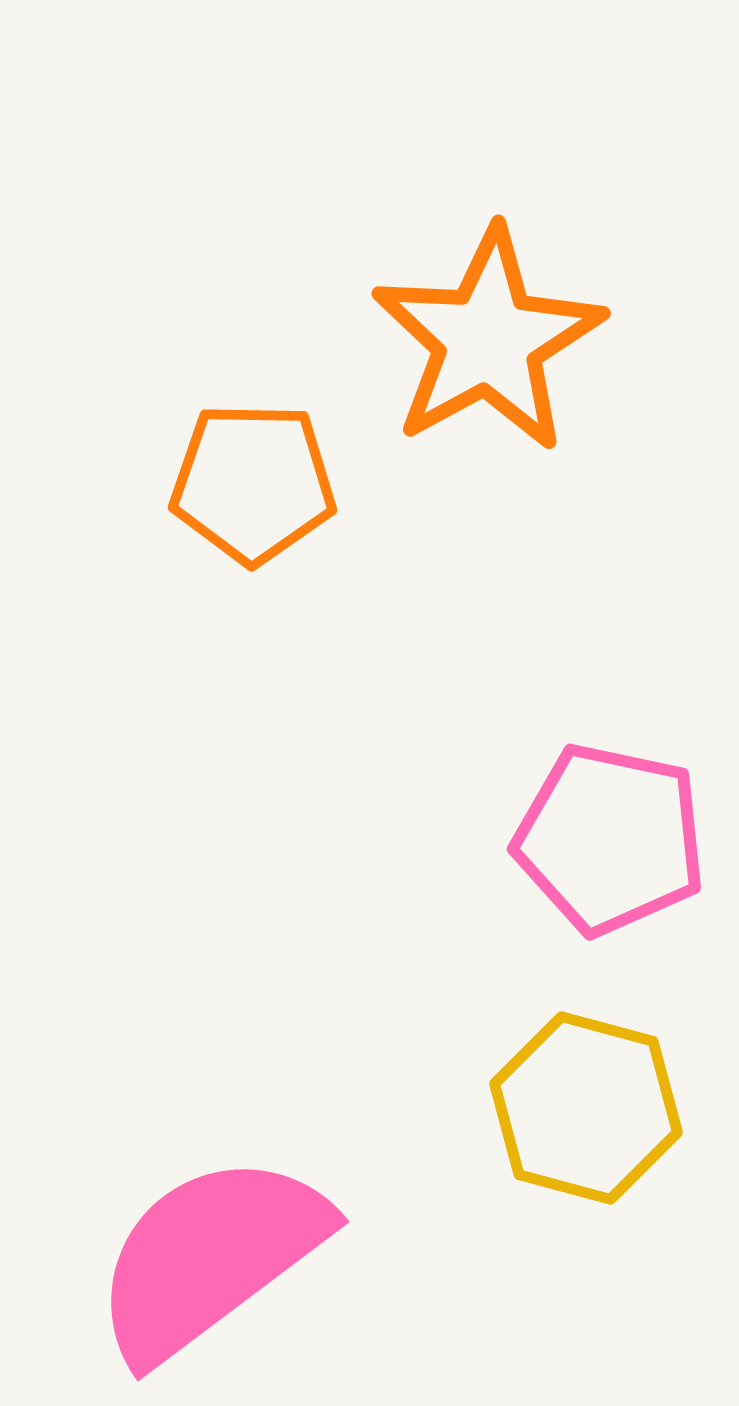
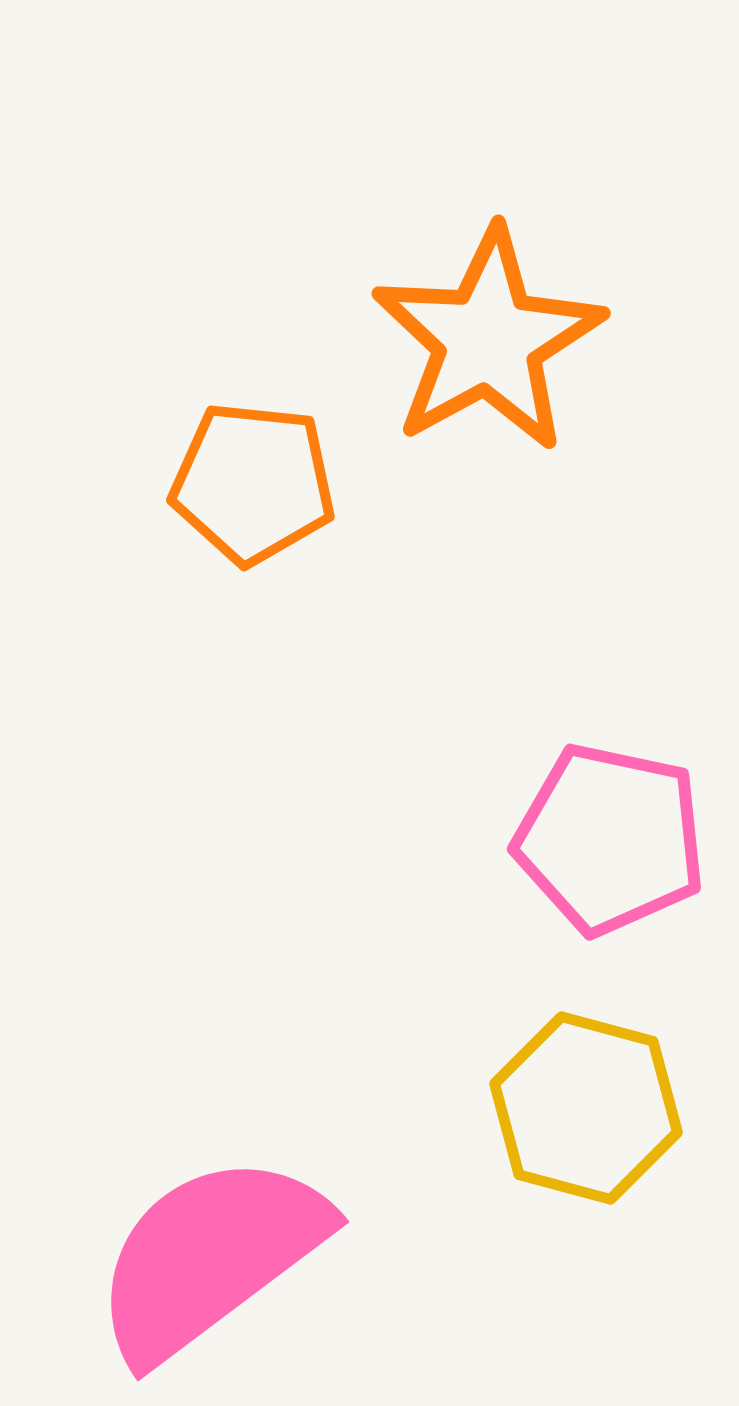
orange pentagon: rotated 5 degrees clockwise
